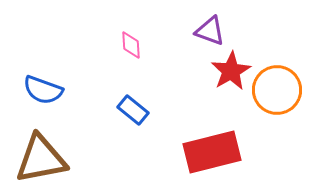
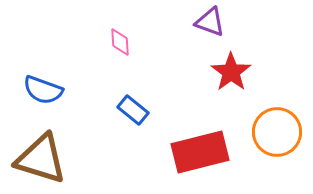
purple triangle: moved 9 px up
pink diamond: moved 11 px left, 3 px up
red star: moved 1 px down; rotated 6 degrees counterclockwise
orange circle: moved 42 px down
red rectangle: moved 12 px left
brown triangle: rotated 28 degrees clockwise
